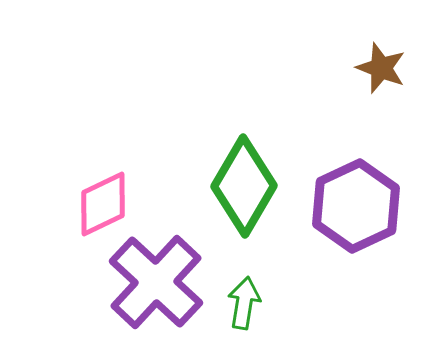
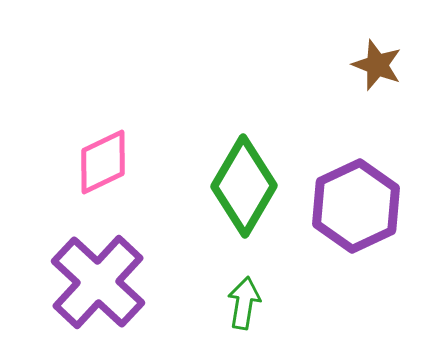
brown star: moved 4 px left, 3 px up
pink diamond: moved 42 px up
purple cross: moved 58 px left
